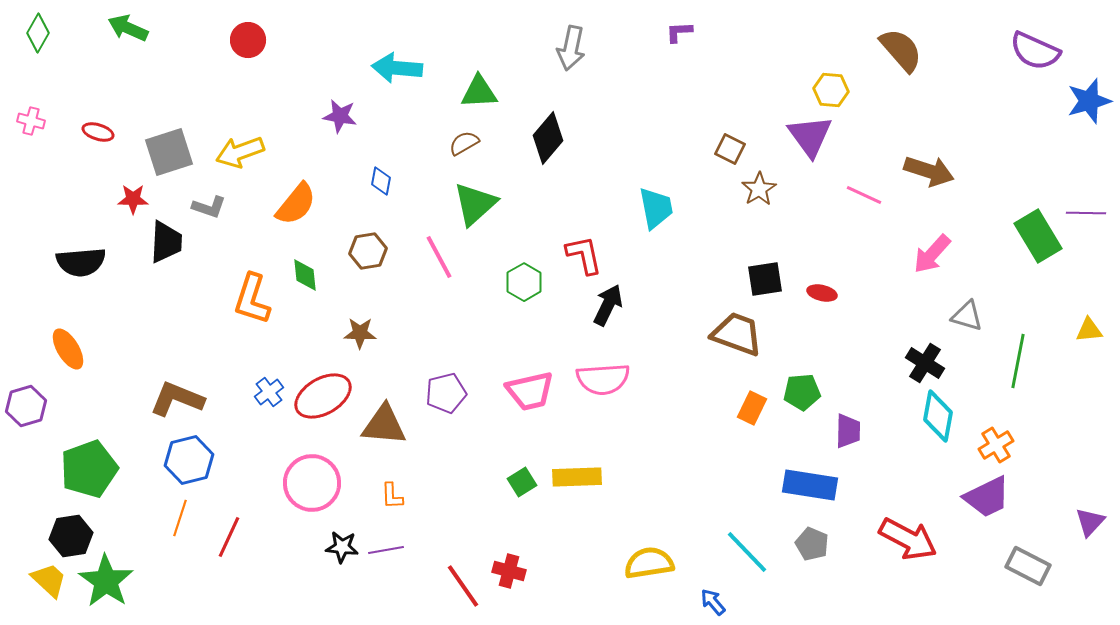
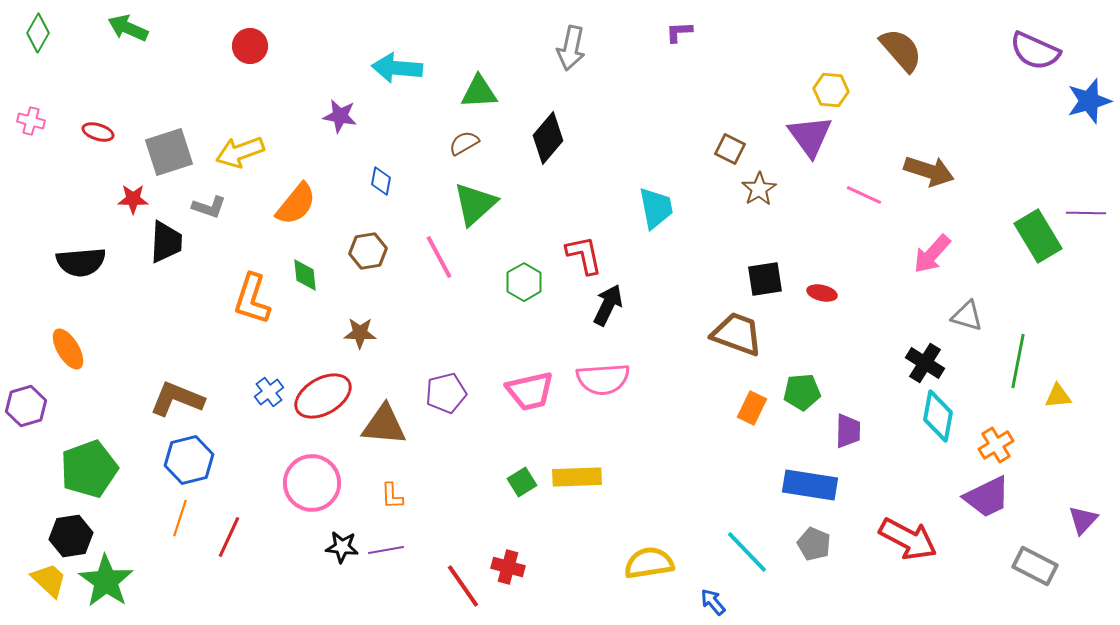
red circle at (248, 40): moved 2 px right, 6 px down
yellow triangle at (1089, 330): moved 31 px left, 66 px down
purple triangle at (1090, 522): moved 7 px left, 2 px up
gray pentagon at (812, 544): moved 2 px right
gray rectangle at (1028, 566): moved 7 px right
red cross at (509, 571): moved 1 px left, 4 px up
